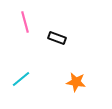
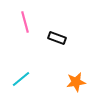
orange star: rotated 18 degrees counterclockwise
